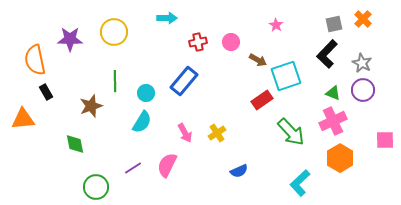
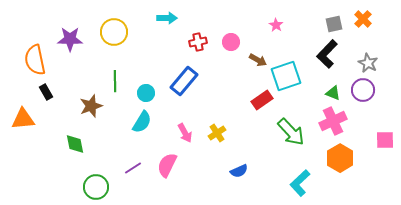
gray star: moved 6 px right
